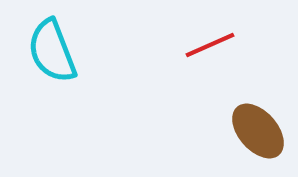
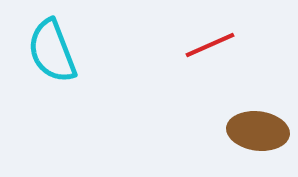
brown ellipse: rotated 42 degrees counterclockwise
